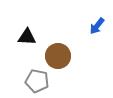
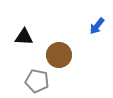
black triangle: moved 3 px left
brown circle: moved 1 px right, 1 px up
